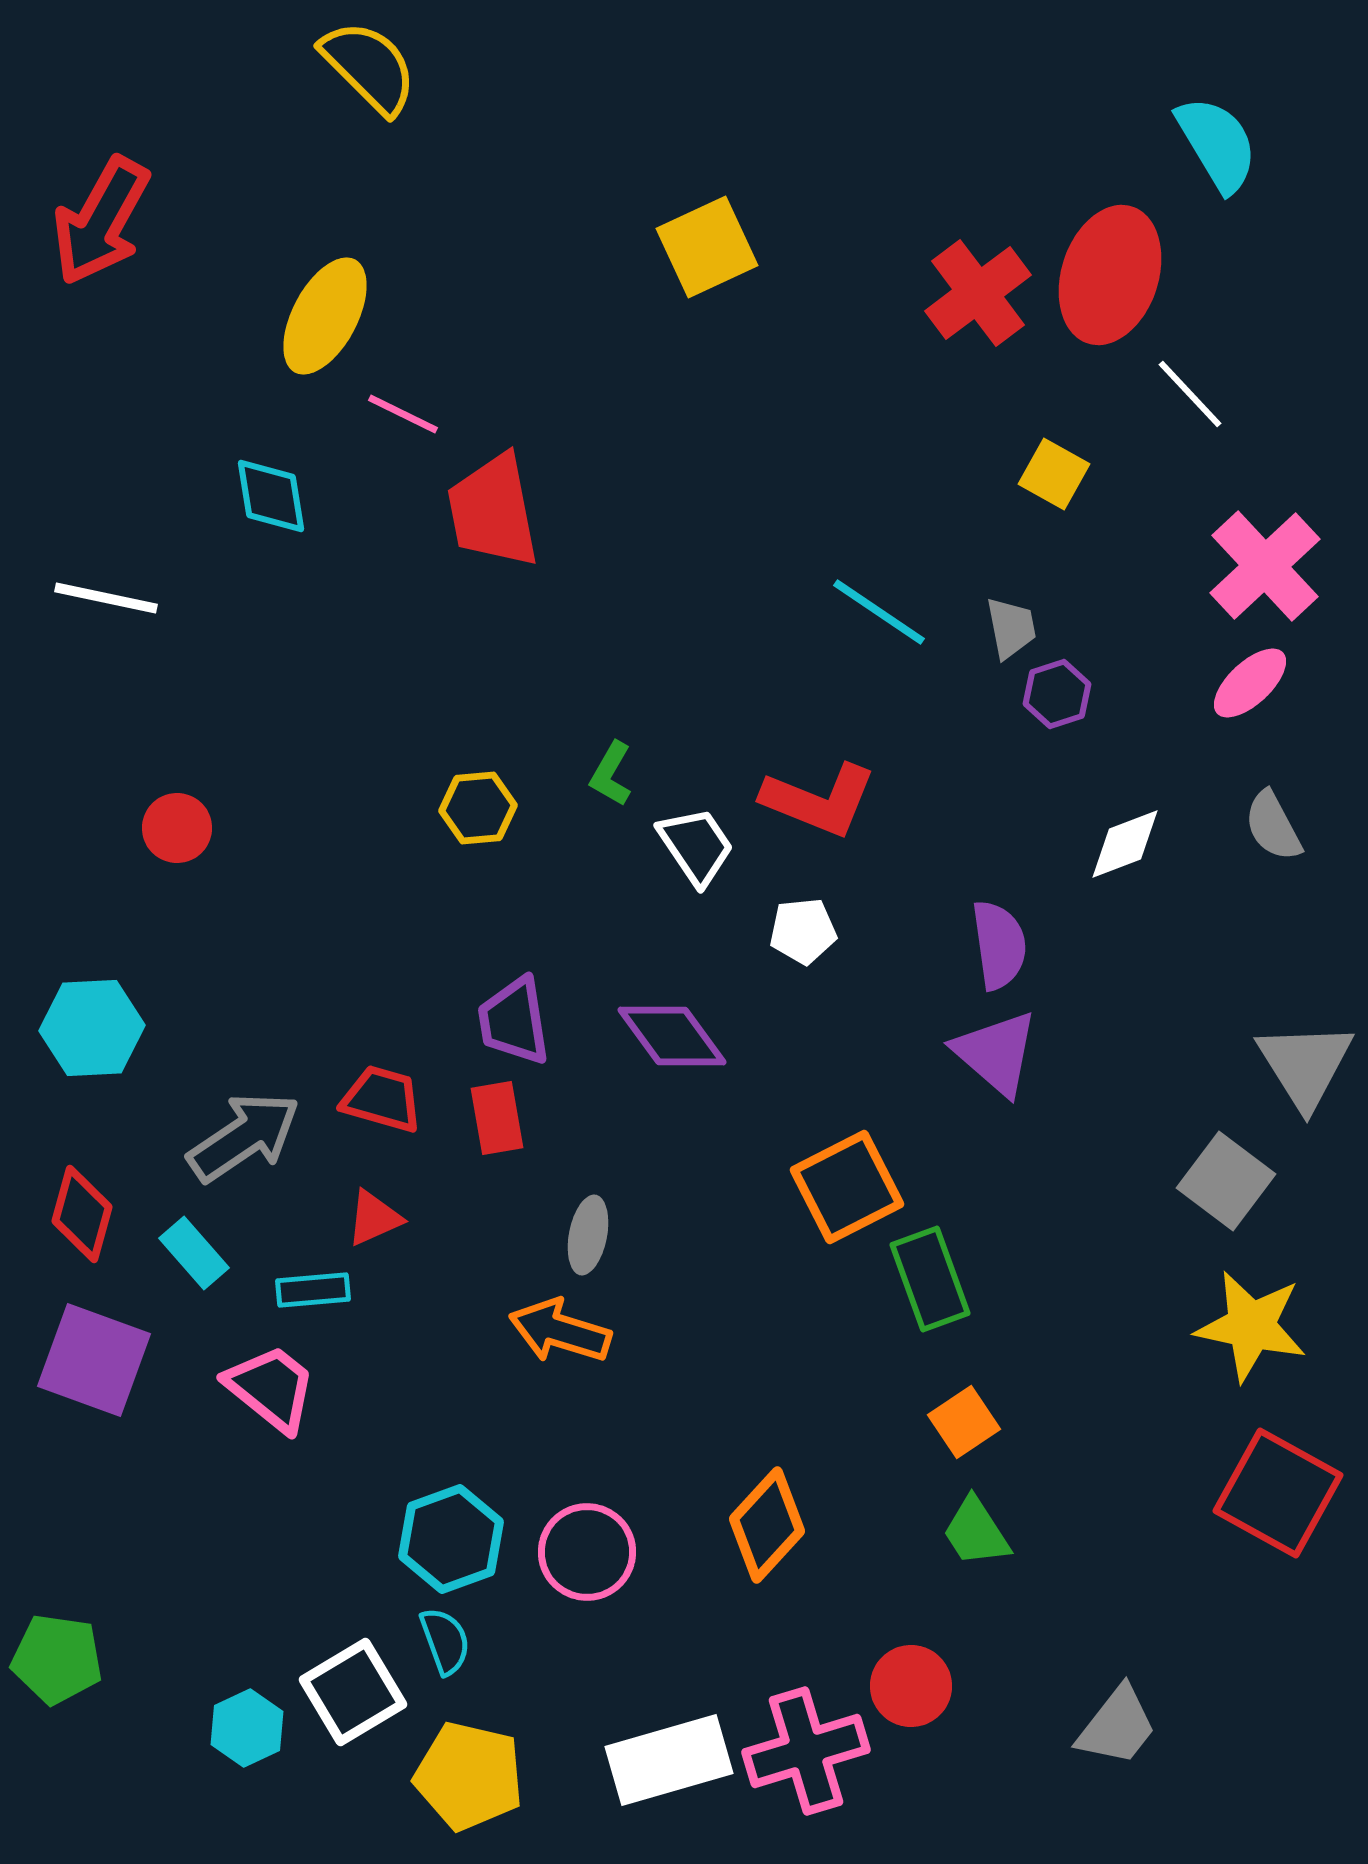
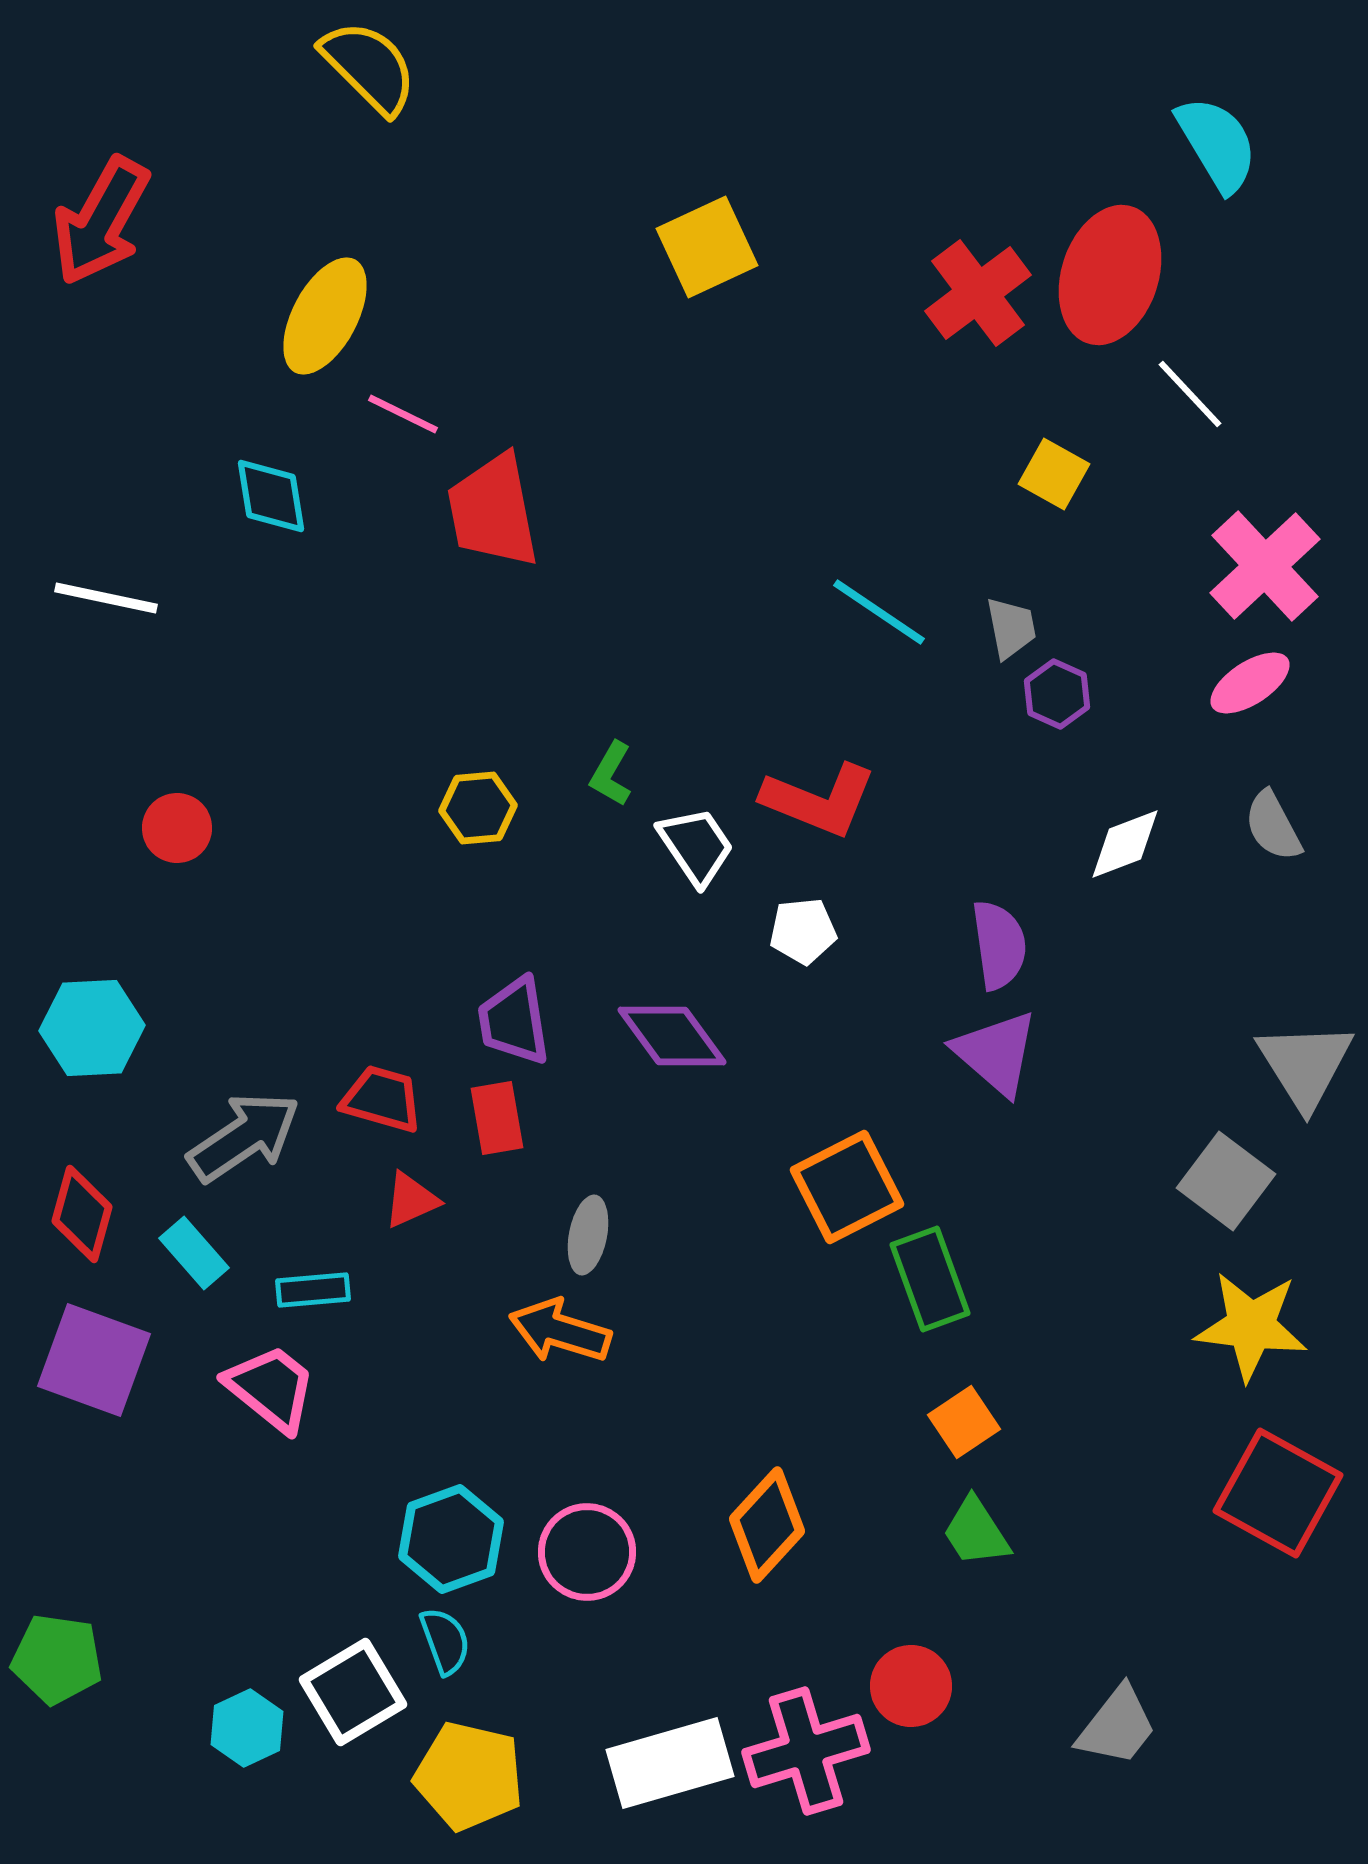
pink ellipse at (1250, 683): rotated 10 degrees clockwise
purple hexagon at (1057, 694): rotated 18 degrees counterclockwise
red triangle at (374, 1218): moved 37 px right, 18 px up
yellow star at (1251, 1326): rotated 5 degrees counterclockwise
white rectangle at (669, 1760): moved 1 px right, 3 px down
